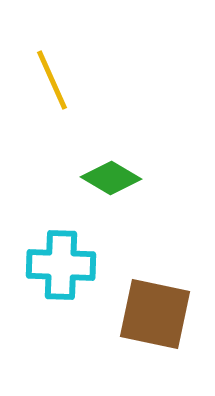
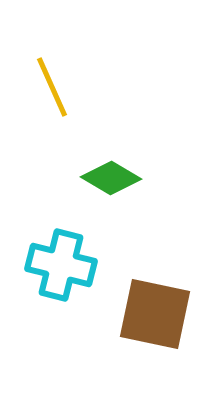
yellow line: moved 7 px down
cyan cross: rotated 12 degrees clockwise
